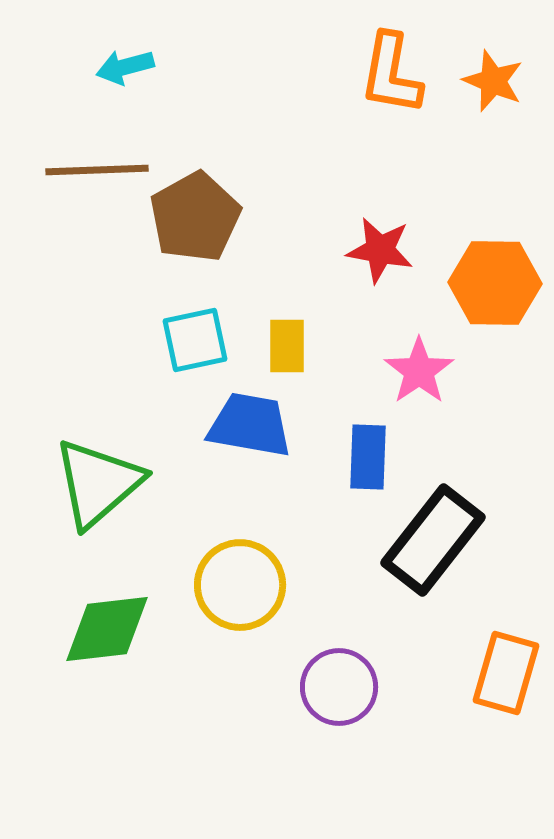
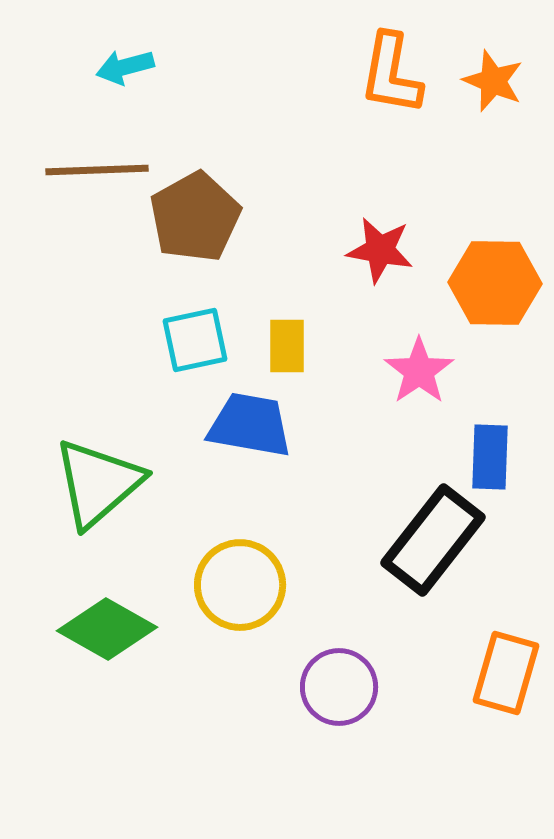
blue rectangle: moved 122 px right
green diamond: rotated 36 degrees clockwise
